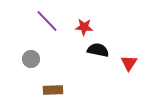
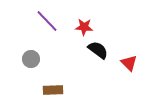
black semicircle: rotated 25 degrees clockwise
red triangle: rotated 18 degrees counterclockwise
